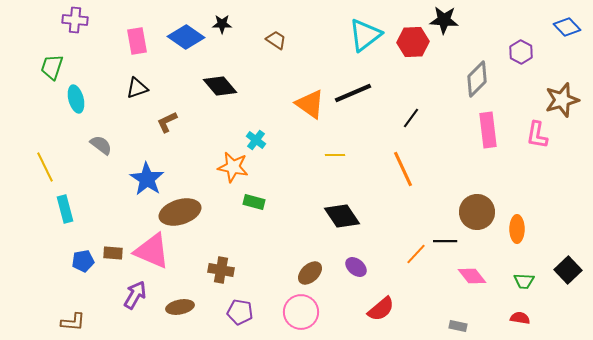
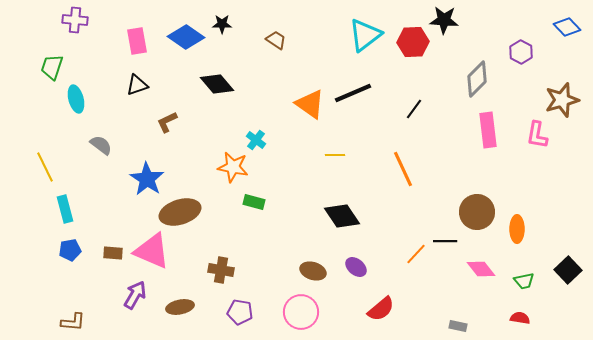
black diamond at (220, 86): moved 3 px left, 2 px up
black triangle at (137, 88): moved 3 px up
black line at (411, 118): moved 3 px right, 9 px up
blue pentagon at (83, 261): moved 13 px left, 11 px up
brown ellipse at (310, 273): moved 3 px right, 2 px up; rotated 60 degrees clockwise
pink diamond at (472, 276): moved 9 px right, 7 px up
green trapezoid at (524, 281): rotated 15 degrees counterclockwise
